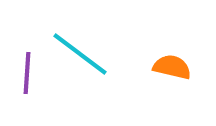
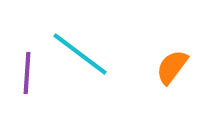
orange semicircle: rotated 66 degrees counterclockwise
